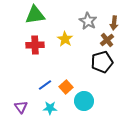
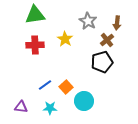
brown arrow: moved 3 px right
purple triangle: rotated 48 degrees counterclockwise
